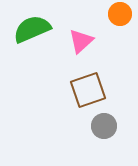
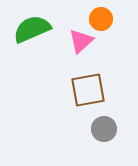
orange circle: moved 19 px left, 5 px down
brown square: rotated 9 degrees clockwise
gray circle: moved 3 px down
